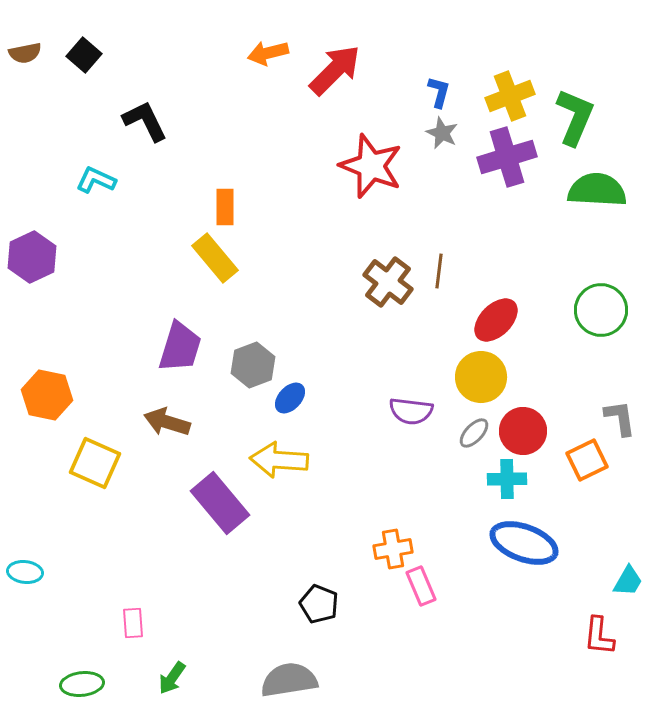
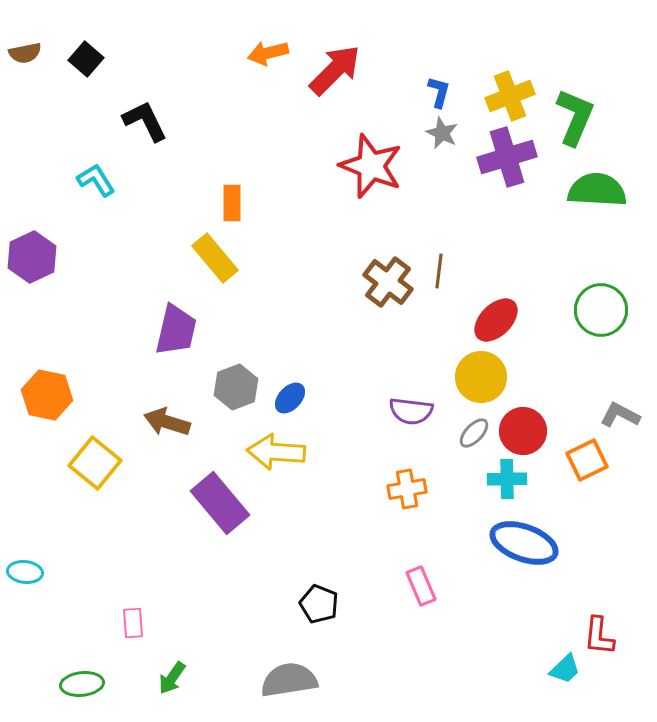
black square at (84, 55): moved 2 px right, 4 px down
cyan L-shape at (96, 180): rotated 33 degrees clockwise
orange rectangle at (225, 207): moved 7 px right, 4 px up
purple trapezoid at (180, 347): moved 4 px left, 17 px up; rotated 4 degrees counterclockwise
gray hexagon at (253, 365): moved 17 px left, 22 px down
gray L-shape at (620, 418): moved 3 px up; rotated 54 degrees counterclockwise
yellow arrow at (279, 460): moved 3 px left, 8 px up
yellow square at (95, 463): rotated 15 degrees clockwise
orange cross at (393, 549): moved 14 px right, 60 px up
cyan trapezoid at (628, 581): moved 63 px left, 88 px down; rotated 16 degrees clockwise
